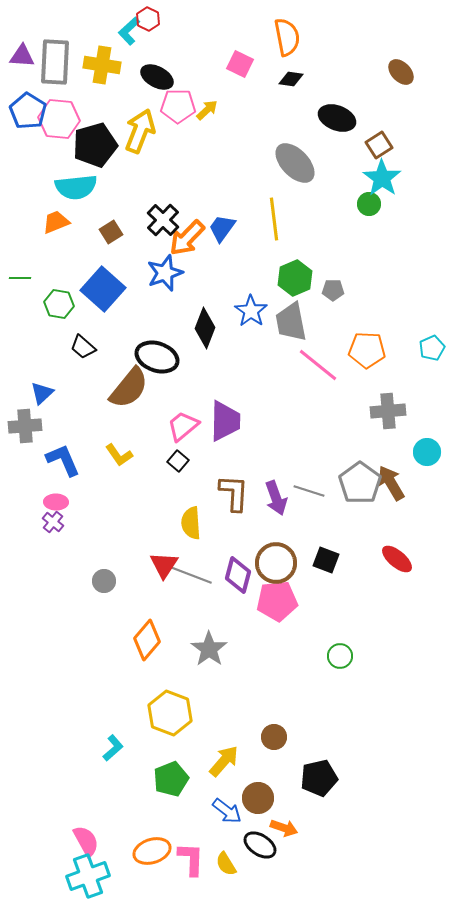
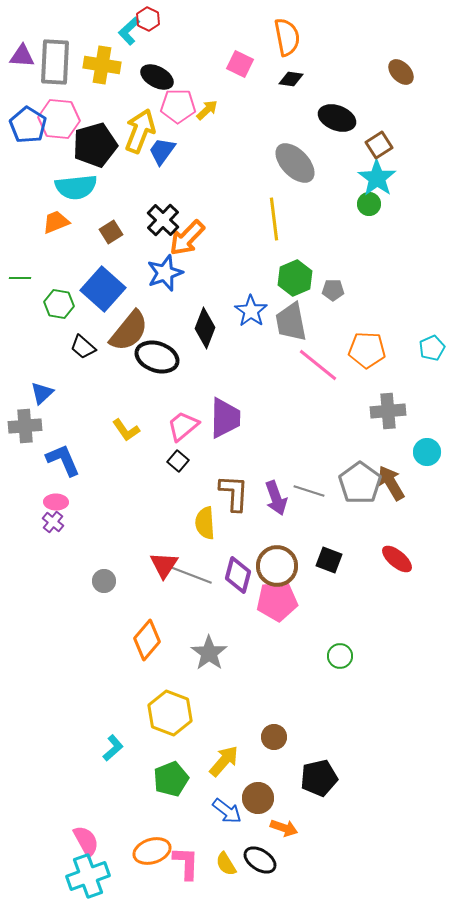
blue pentagon at (28, 111): moved 14 px down
cyan star at (382, 178): moved 5 px left
blue trapezoid at (222, 228): moved 60 px left, 77 px up
brown semicircle at (129, 388): moved 57 px up
purple trapezoid at (225, 421): moved 3 px up
yellow L-shape at (119, 455): moved 7 px right, 25 px up
yellow semicircle at (191, 523): moved 14 px right
black square at (326, 560): moved 3 px right
brown circle at (276, 563): moved 1 px right, 3 px down
gray star at (209, 649): moved 4 px down
black ellipse at (260, 845): moved 15 px down
pink L-shape at (191, 859): moved 5 px left, 4 px down
